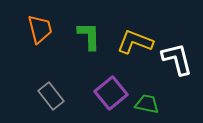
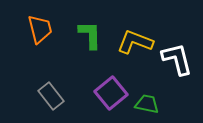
green L-shape: moved 1 px right, 1 px up
